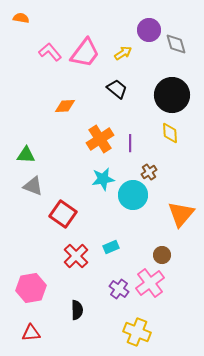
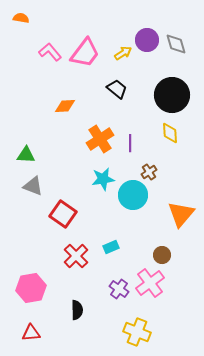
purple circle: moved 2 px left, 10 px down
